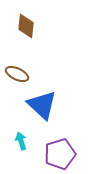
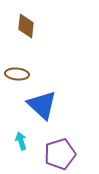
brown ellipse: rotated 20 degrees counterclockwise
